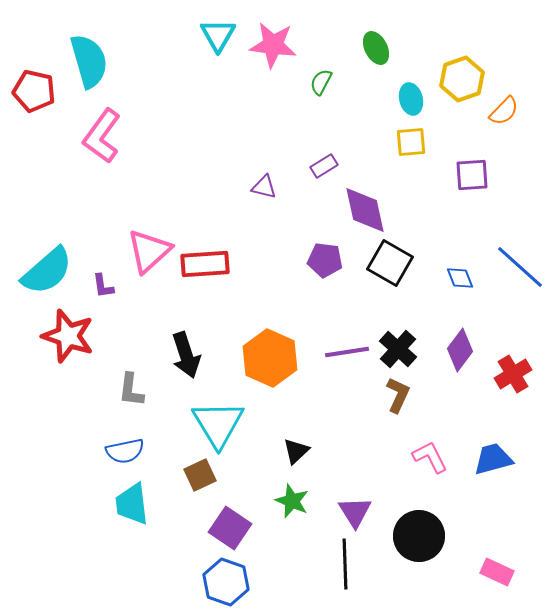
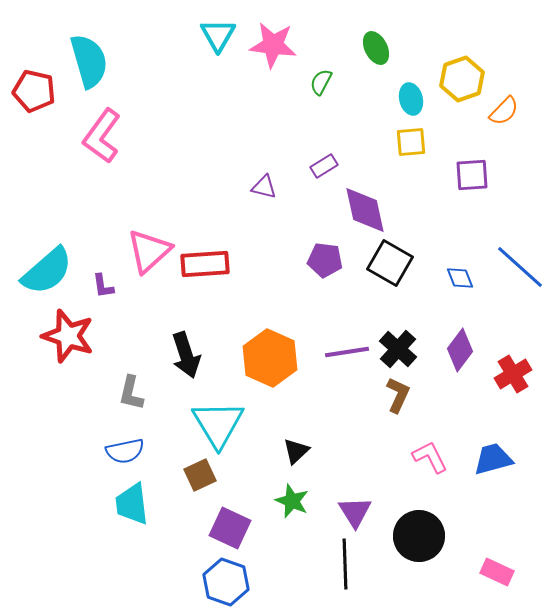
gray L-shape at (131, 390): moved 3 px down; rotated 6 degrees clockwise
purple square at (230, 528): rotated 9 degrees counterclockwise
